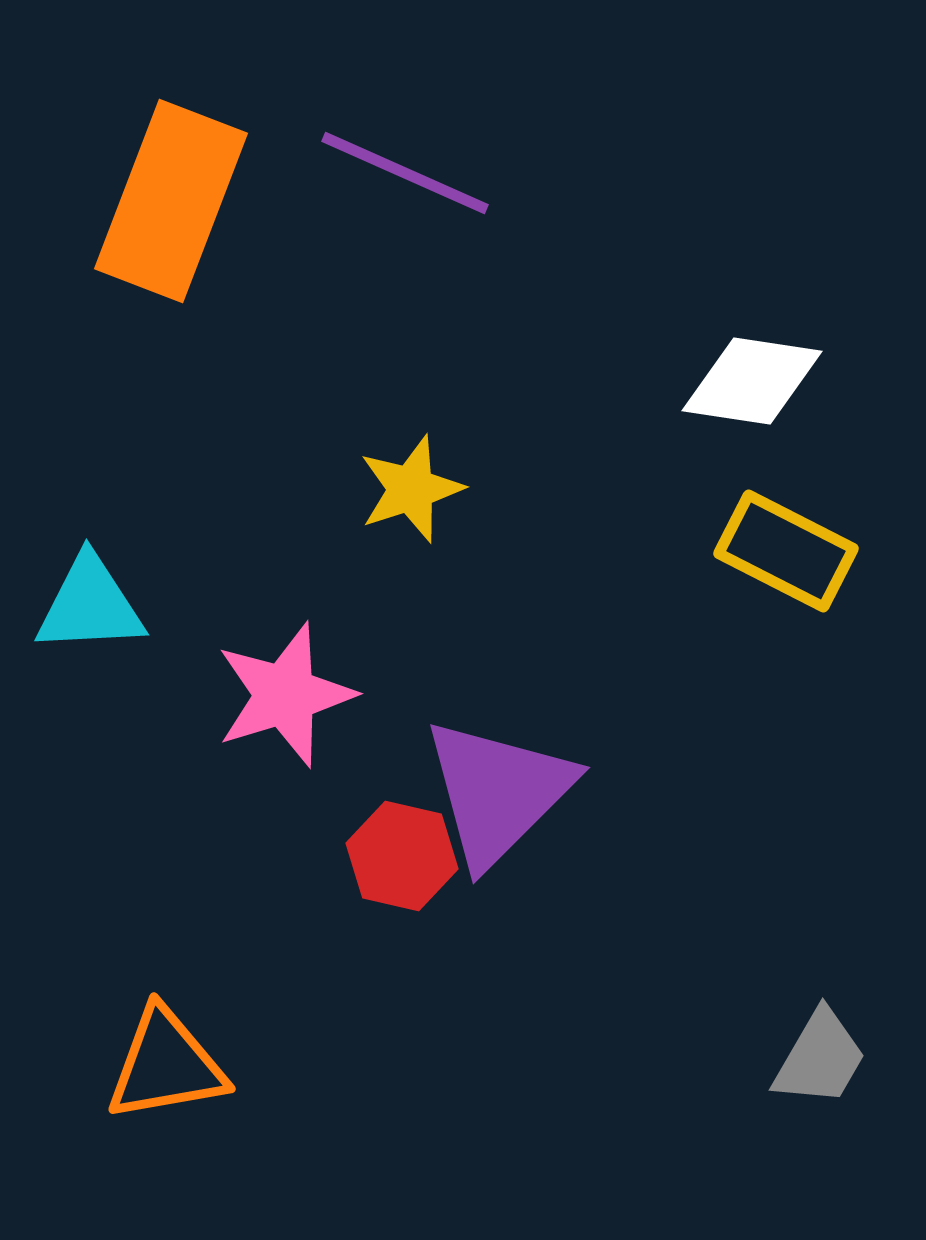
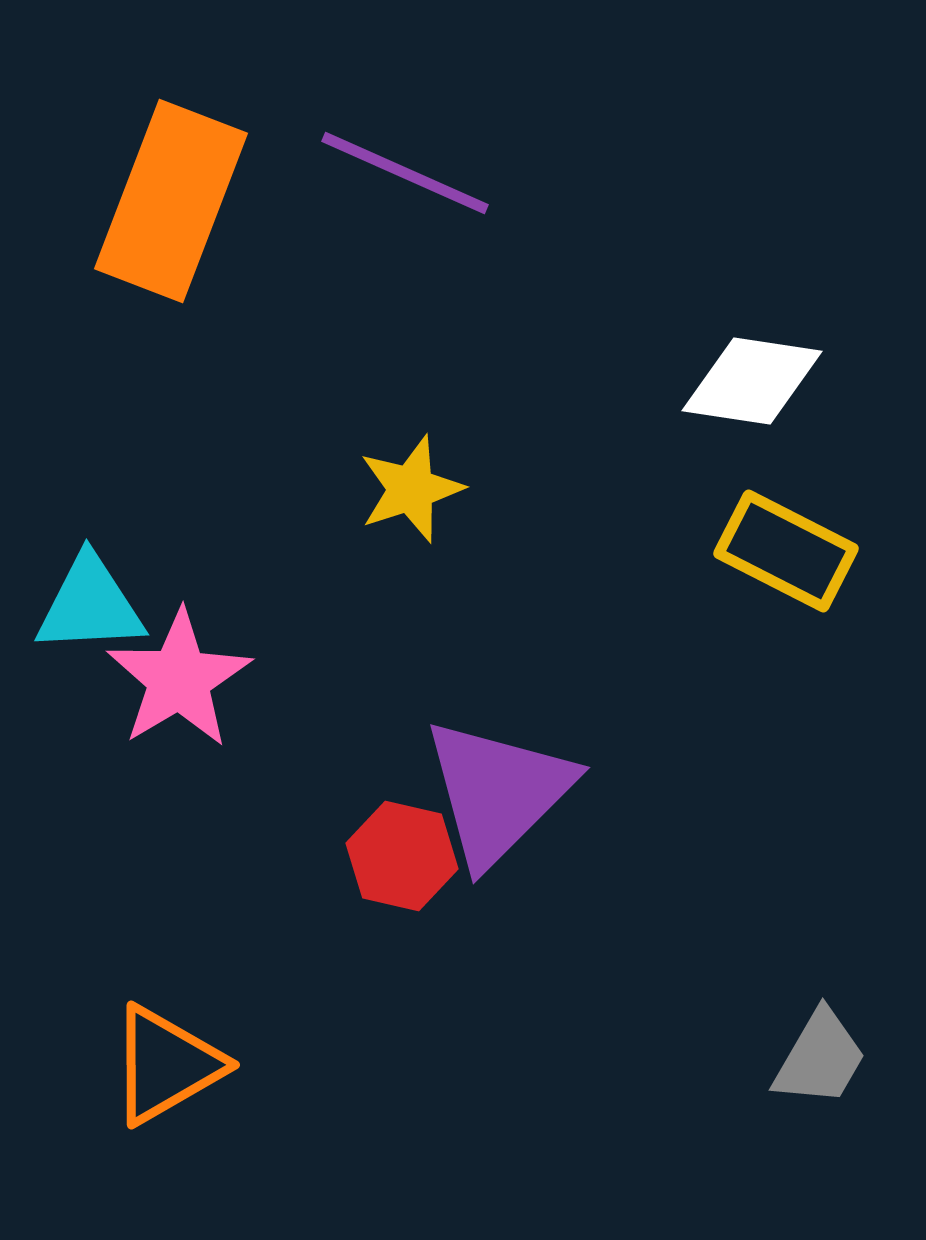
pink star: moved 106 px left, 16 px up; rotated 14 degrees counterclockwise
orange triangle: rotated 20 degrees counterclockwise
